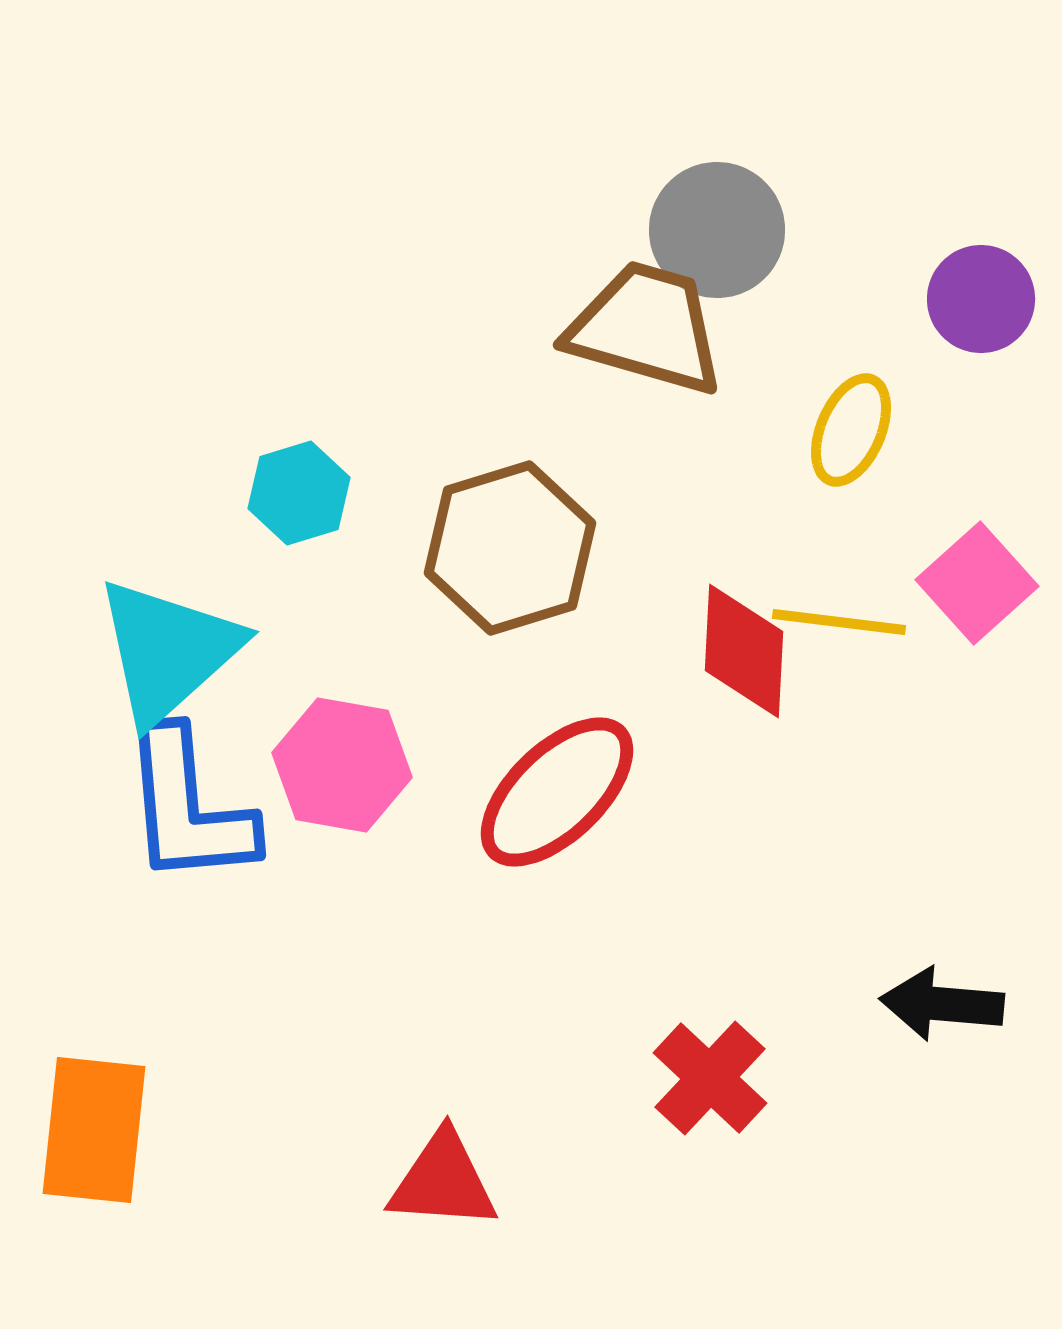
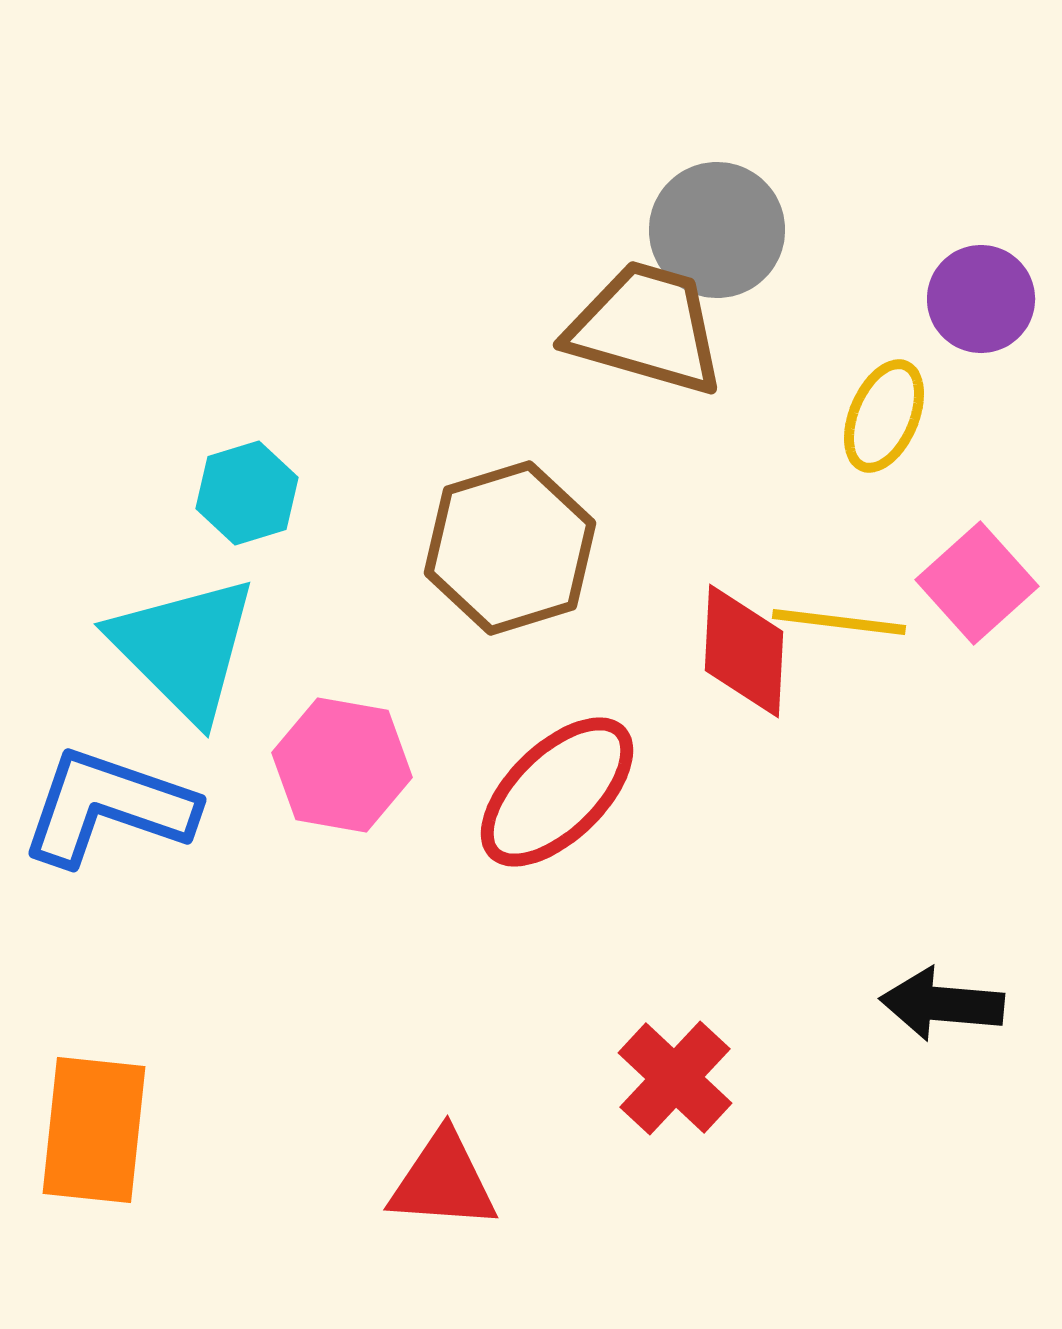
yellow ellipse: moved 33 px right, 14 px up
cyan hexagon: moved 52 px left
cyan triangle: moved 16 px right, 3 px up; rotated 33 degrees counterclockwise
blue L-shape: moved 80 px left; rotated 114 degrees clockwise
red cross: moved 35 px left
